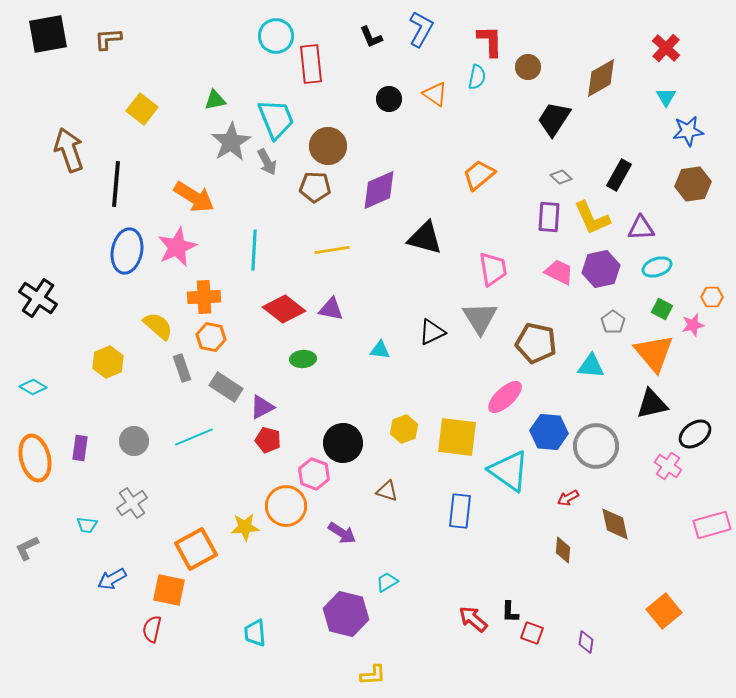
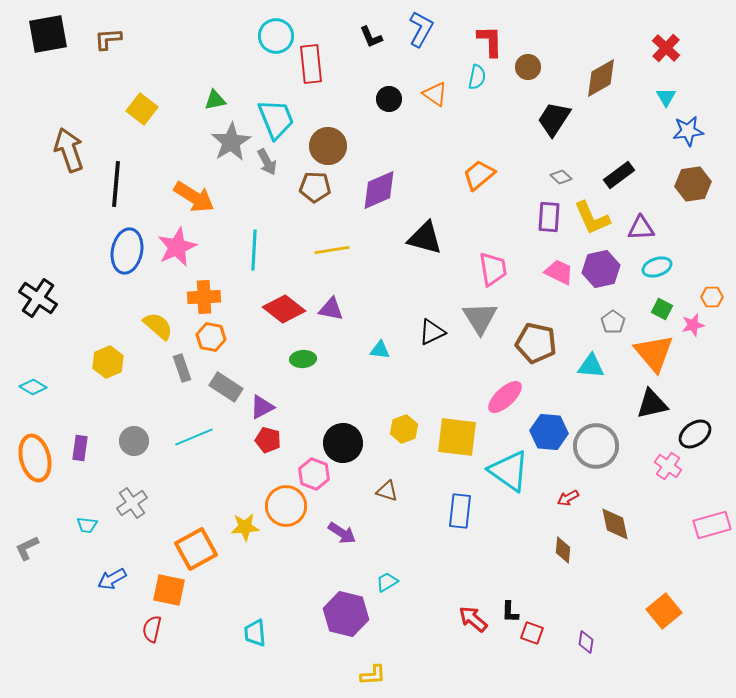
black rectangle at (619, 175): rotated 24 degrees clockwise
